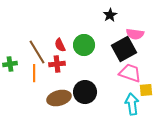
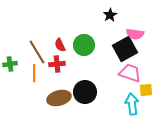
black square: moved 1 px right
